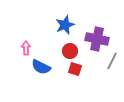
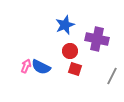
pink arrow: moved 18 px down; rotated 24 degrees clockwise
gray line: moved 15 px down
